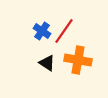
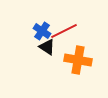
red line: rotated 28 degrees clockwise
black triangle: moved 16 px up
